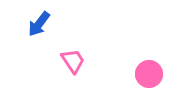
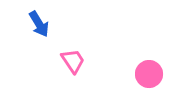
blue arrow: rotated 68 degrees counterclockwise
